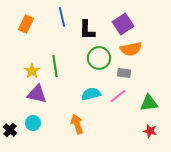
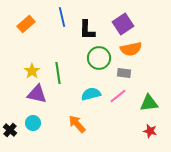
orange rectangle: rotated 24 degrees clockwise
green line: moved 3 px right, 7 px down
orange arrow: rotated 24 degrees counterclockwise
